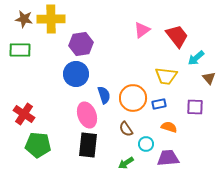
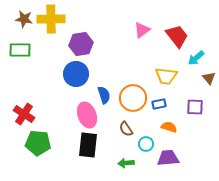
green pentagon: moved 2 px up
green arrow: rotated 28 degrees clockwise
